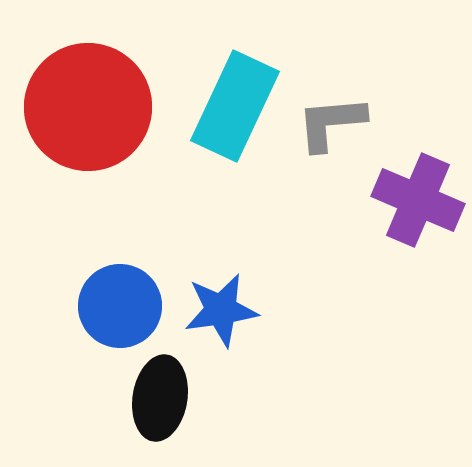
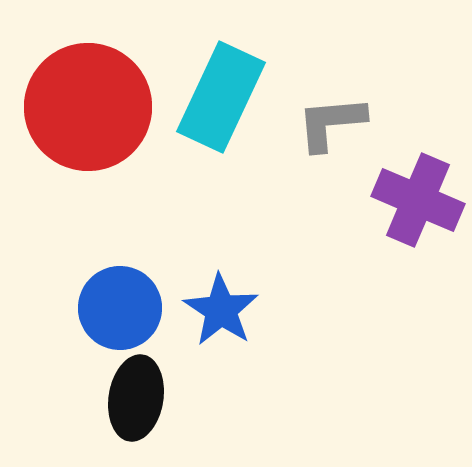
cyan rectangle: moved 14 px left, 9 px up
blue circle: moved 2 px down
blue star: rotated 30 degrees counterclockwise
black ellipse: moved 24 px left
